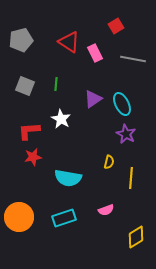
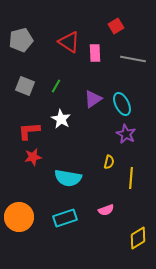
pink rectangle: rotated 24 degrees clockwise
green line: moved 2 px down; rotated 24 degrees clockwise
cyan rectangle: moved 1 px right
yellow diamond: moved 2 px right, 1 px down
